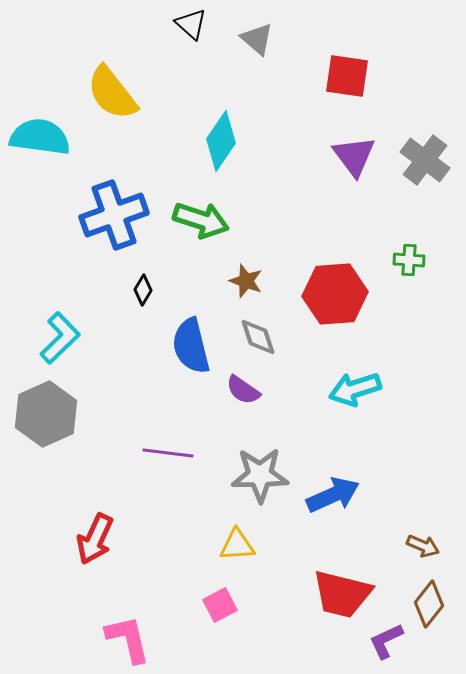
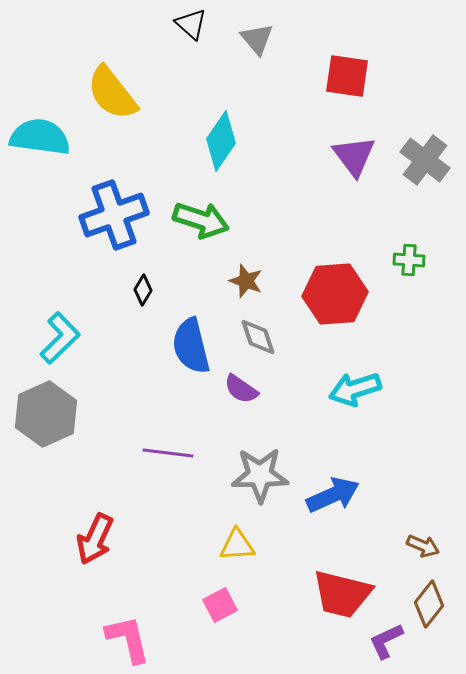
gray triangle: rotated 9 degrees clockwise
purple semicircle: moved 2 px left, 1 px up
